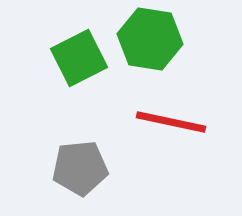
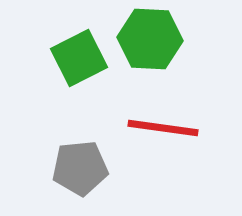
green hexagon: rotated 6 degrees counterclockwise
red line: moved 8 px left, 6 px down; rotated 4 degrees counterclockwise
